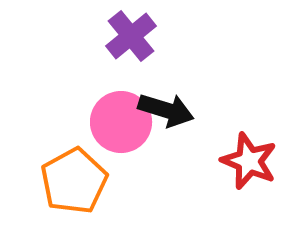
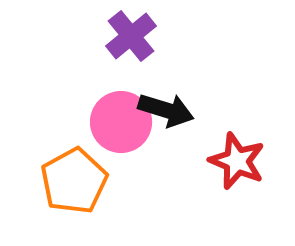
red star: moved 12 px left
